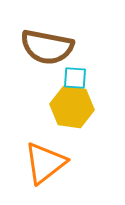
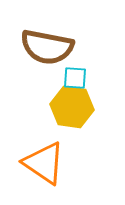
orange triangle: moved 1 px left; rotated 48 degrees counterclockwise
